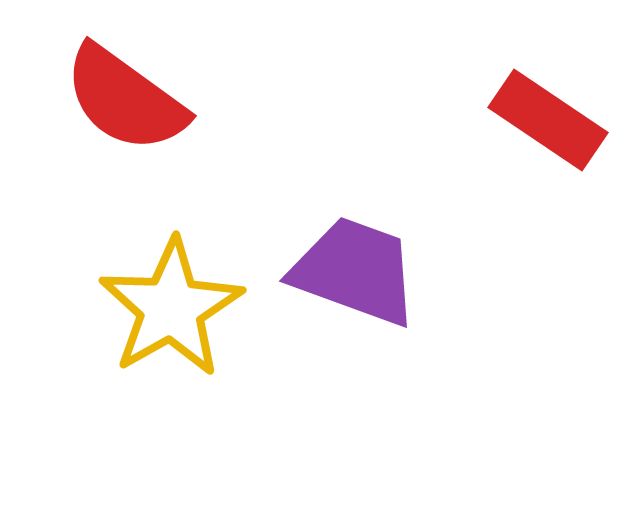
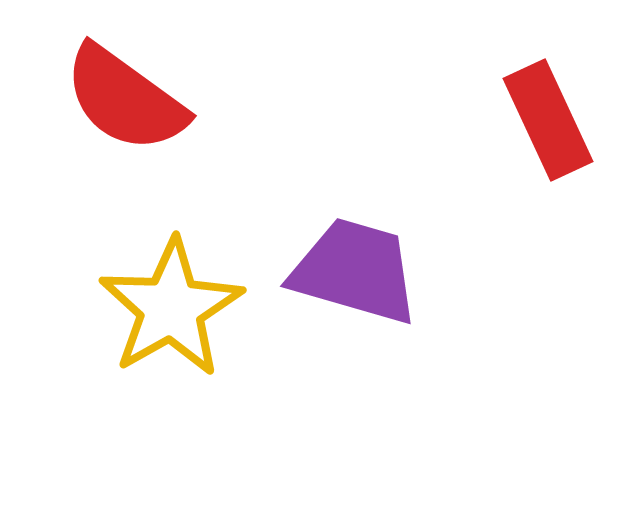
red rectangle: rotated 31 degrees clockwise
purple trapezoid: rotated 4 degrees counterclockwise
